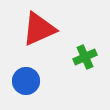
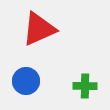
green cross: moved 29 px down; rotated 25 degrees clockwise
